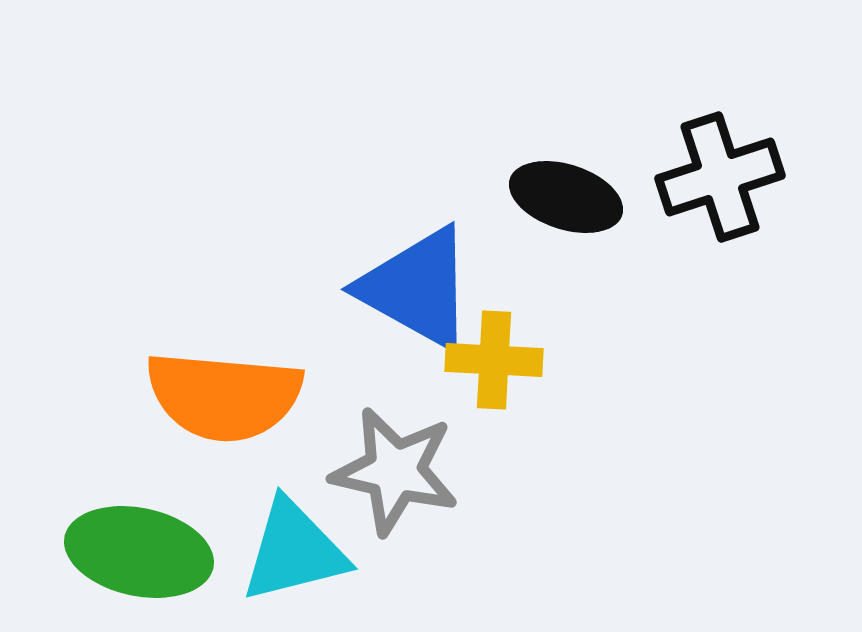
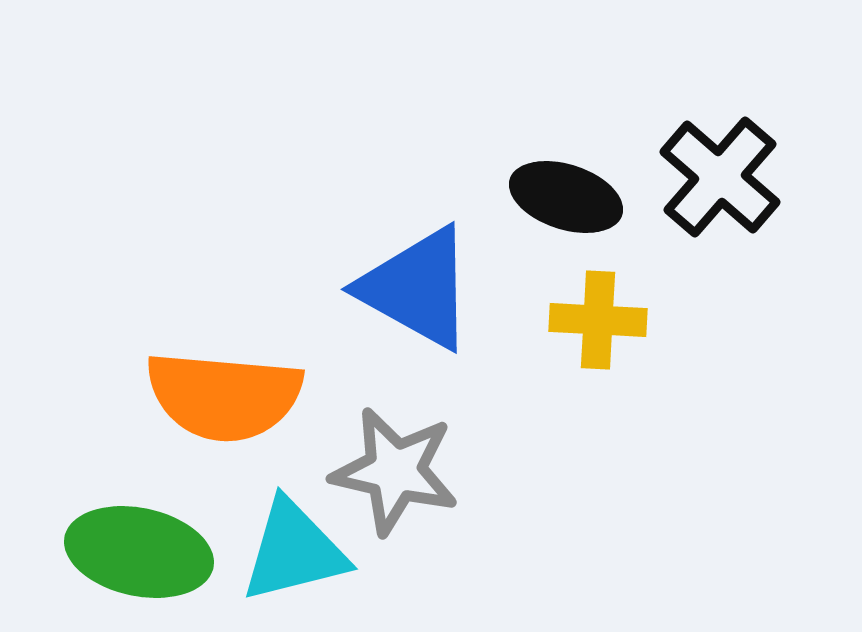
black cross: rotated 31 degrees counterclockwise
yellow cross: moved 104 px right, 40 px up
